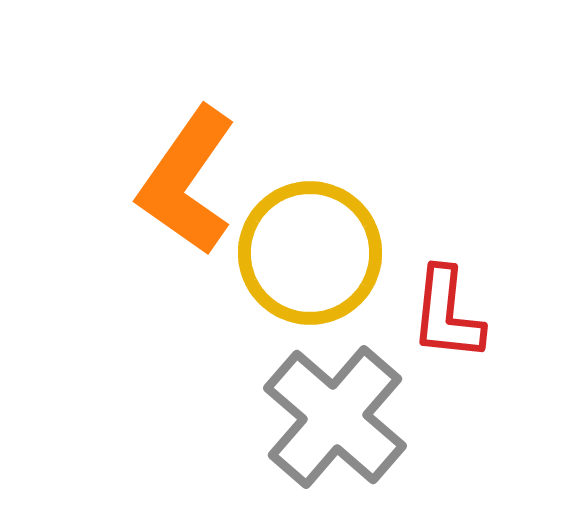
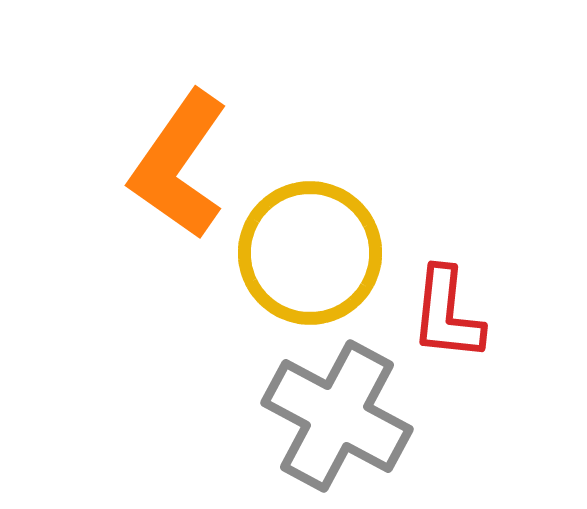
orange L-shape: moved 8 px left, 16 px up
gray cross: moved 2 px right, 1 px up; rotated 13 degrees counterclockwise
